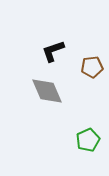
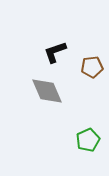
black L-shape: moved 2 px right, 1 px down
